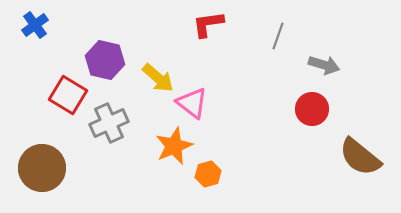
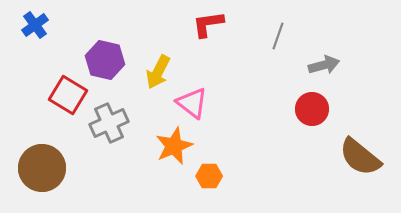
gray arrow: rotated 32 degrees counterclockwise
yellow arrow: moved 6 px up; rotated 76 degrees clockwise
orange hexagon: moved 1 px right, 2 px down; rotated 15 degrees clockwise
